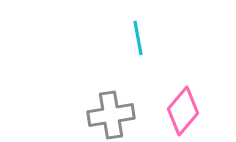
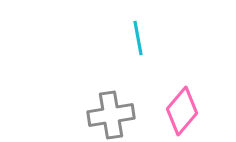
pink diamond: moved 1 px left
